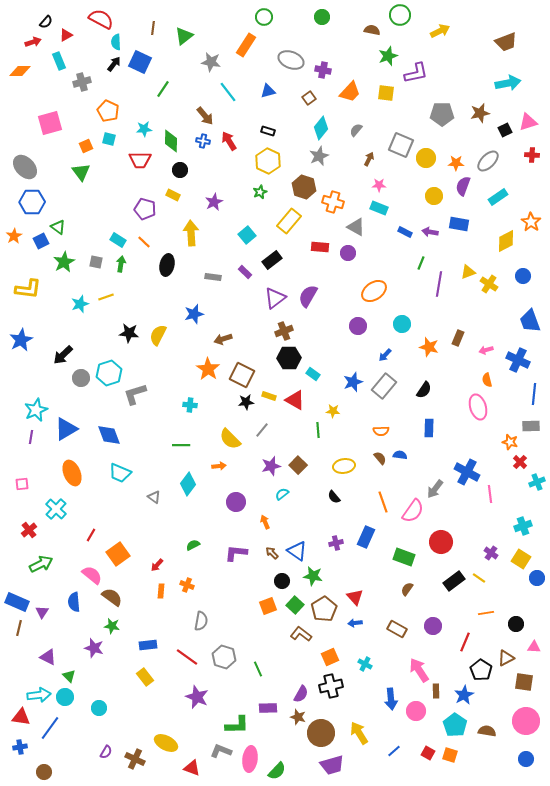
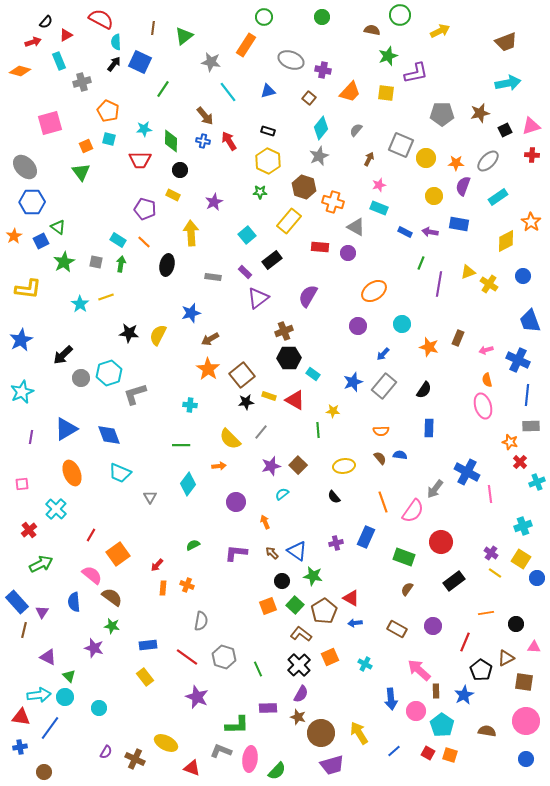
orange diamond at (20, 71): rotated 15 degrees clockwise
brown square at (309, 98): rotated 16 degrees counterclockwise
pink triangle at (528, 122): moved 3 px right, 4 px down
pink star at (379, 185): rotated 16 degrees counterclockwise
green star at (260, 192): rotated 24 degrees clockwise
purple triangle at (275, 298): moved 17 px left
cyan star at (80, 304): rotated 18 degrees counterclockwise
blue star at (194, 314): moved 3 px left, 1 px up
brown arrow at (223, 339): moved 13 px left; rotated 12 degrees counterclockwise
blue arrow at (385, 355): moved 2 px left, 1 px up
brown square at (242, 375): rotated 25 degrees clockwise
blue line at (534, 394): moved 7 px left, 1 px down
pink ellipse at (478, 407): moved 5 px right, 1 px up
cyan star at (36, 410): moved 14 px left, 18 px up
gray line at (262, 430): moved 1 px left, 2 px down
gray triangle at (154, 497): moved 4 px left; rotated 24 degrees clockwise
yellow line at (479, 578): moved 16 px right, 5 px up
orange rectangle at (161, 591): moved 2 px right, 3 px up
red triangle at (355, 597): moved 4 px left, 1 px down; rotated 18 degrees counterclockwise
blue rectangle at (17, 602): rotated 25 degrees clockwise
brown pentagon at (324, 609): moved 2 px down
brown line at (19, 628): moved 5 px right, 2 px down
pink arrow at (419, 670): rotated 15 degrees counterclockwise
black cross at (331, 686): moved 32 px left, 21 px up; rotated 30 degrees counterclockwise
cyan pentagon at (455, 725): moved 13 px left
